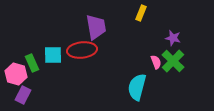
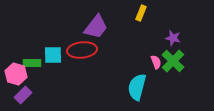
purple trapezoid: rotated 48 degrees clockwise
green rectangle: rotated 66 degrees counterclockwise
purple rectangle: rotated 18 degrees clockwise
